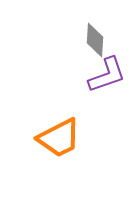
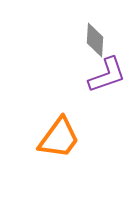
orange trapezoid: rotated 27 degrees counterclockwise
